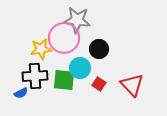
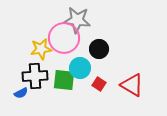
red triangle: rotated 15 degrees counterclockwise
